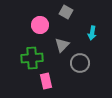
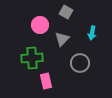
gray triangle: moved 6 px up
